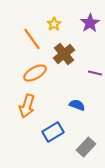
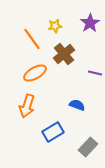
yellow star: moved 1 px right, 2 px down; rotated 24 degrees clockwise
gray rectangle: moved 2 px right
